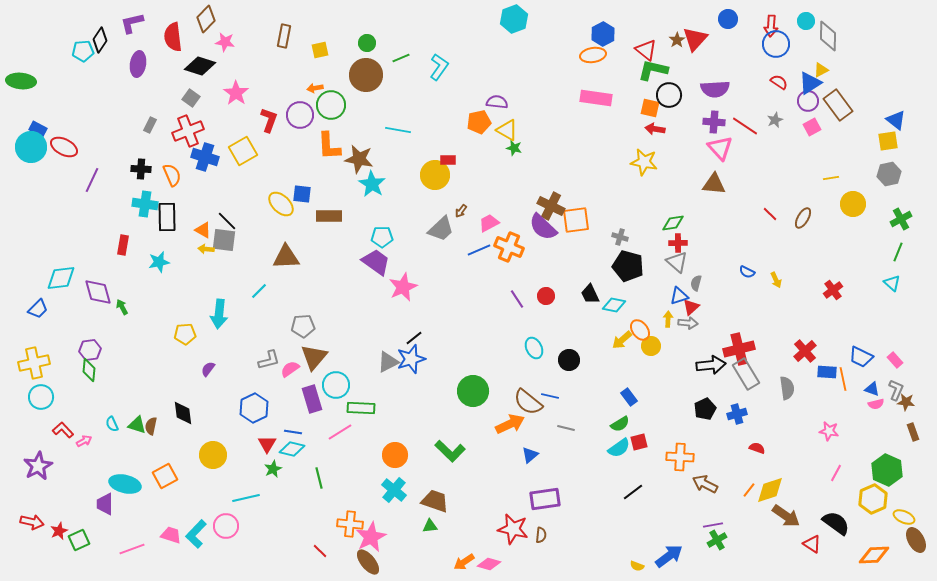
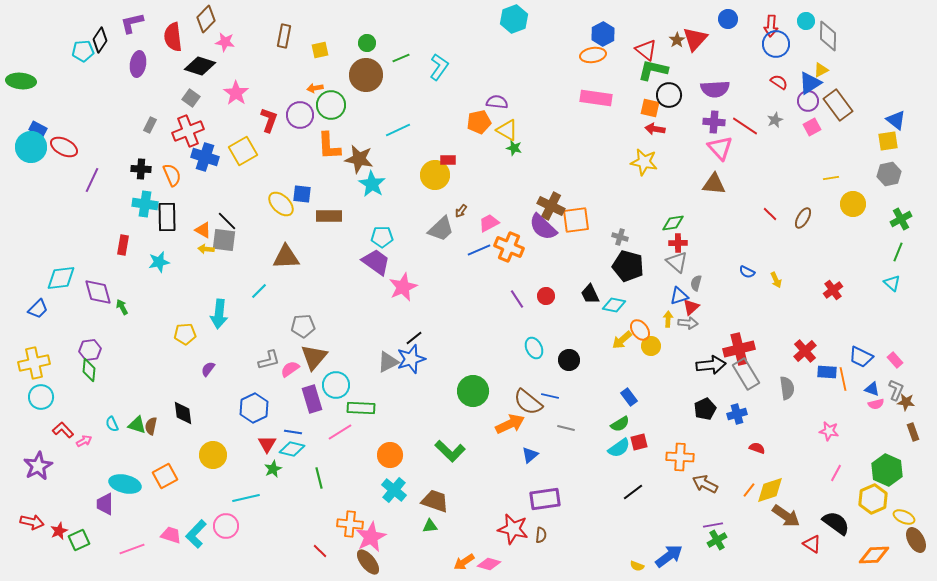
cyan line at (398, 130): rotated 35 degrees counterclockwise
orange circle at (395, 455): moved 5 px left
